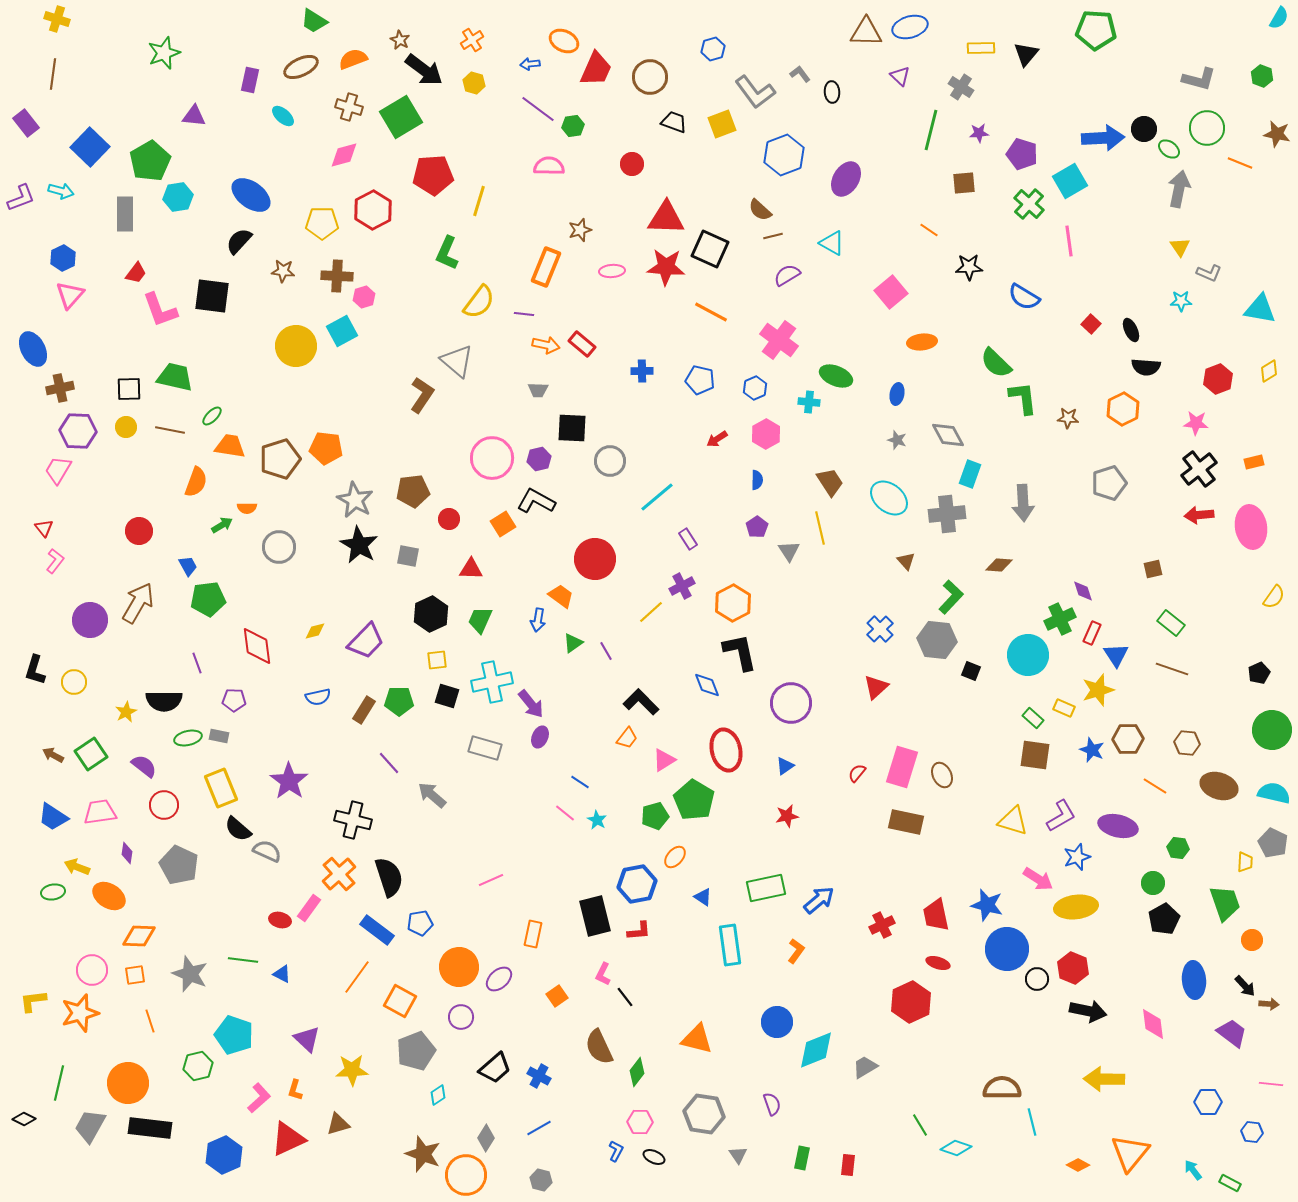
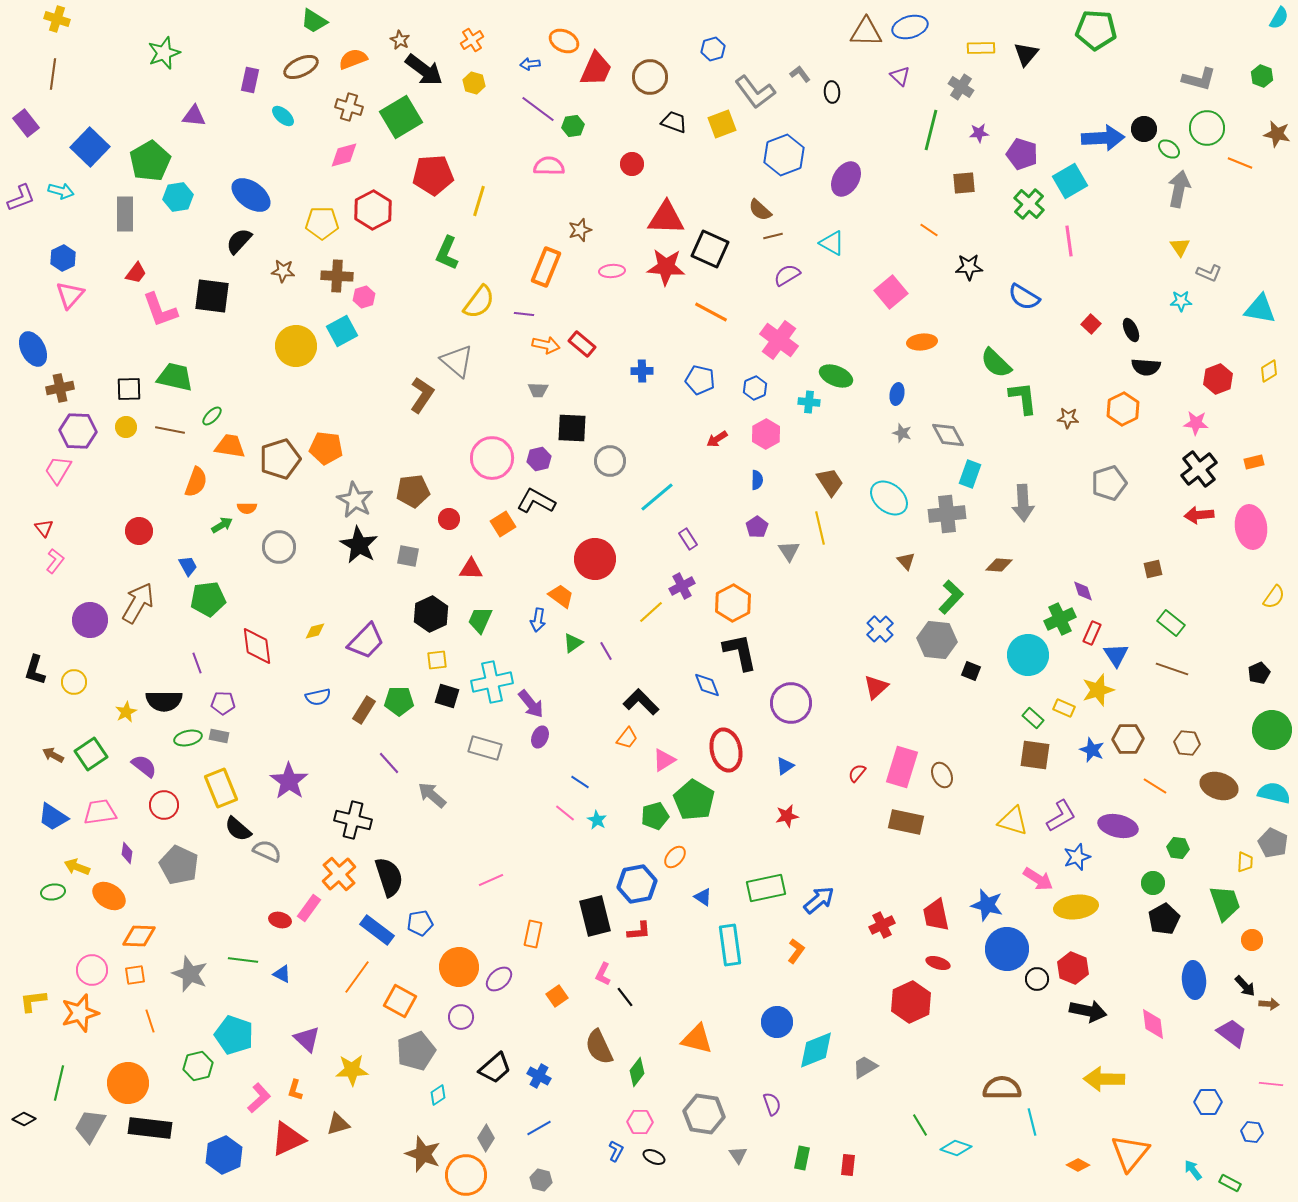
gray star at (897, 440): moved 5 px right, 7 px up
purple pentagon at (234, 700): moved 11 px left, 3 px down
